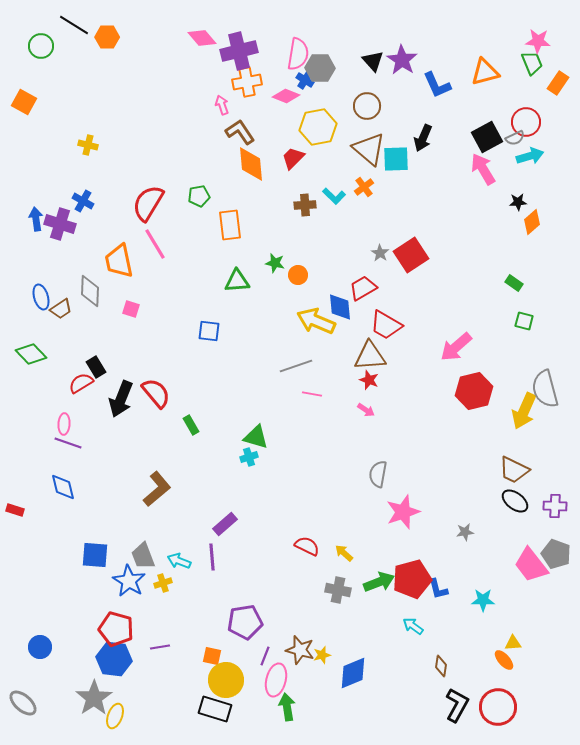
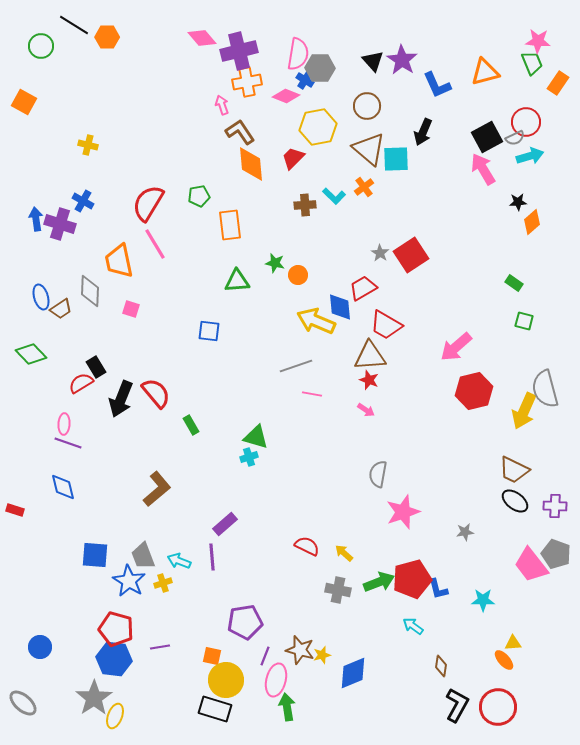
black arrow at (423, 138): moved 6 px up
